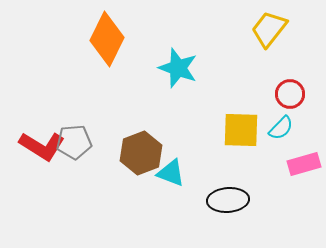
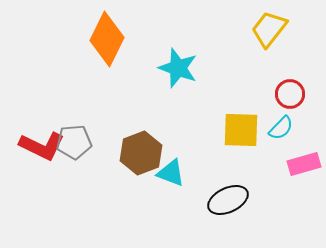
red L-shape: rotated 6 degrees counterclockwise
black ellipse: rotated 21 degrees counterclockwise
